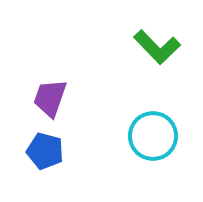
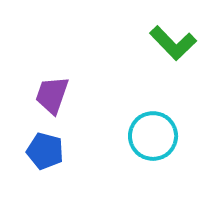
green L-shape: moved 16 px right, 4 px up
purple trapezoid: moved 2 px right, 3 px up
